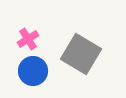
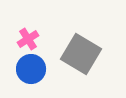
blue circle: moved 2 px left, 2 px up
